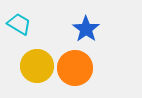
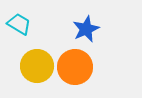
blue star: rotated 12 degrees clockwise
orange circle: moved 1 px up
